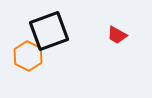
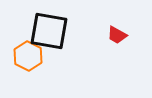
black square: rotated 30 degrees clockwise
